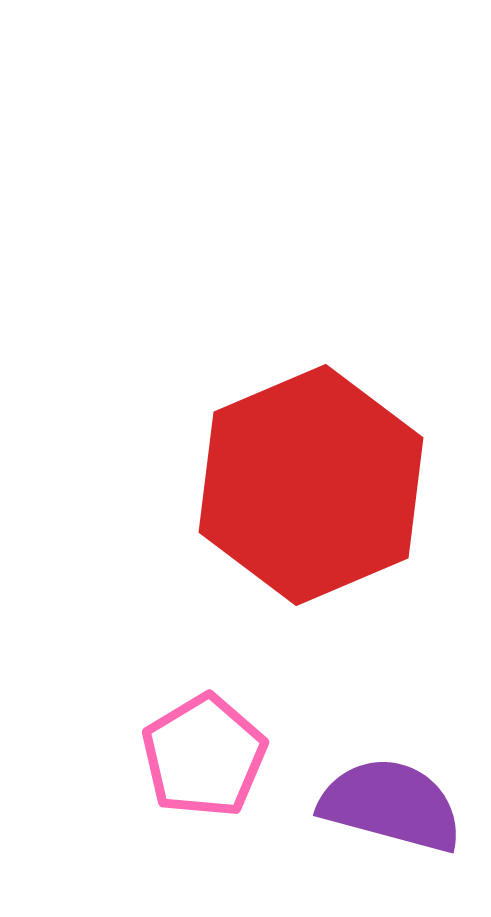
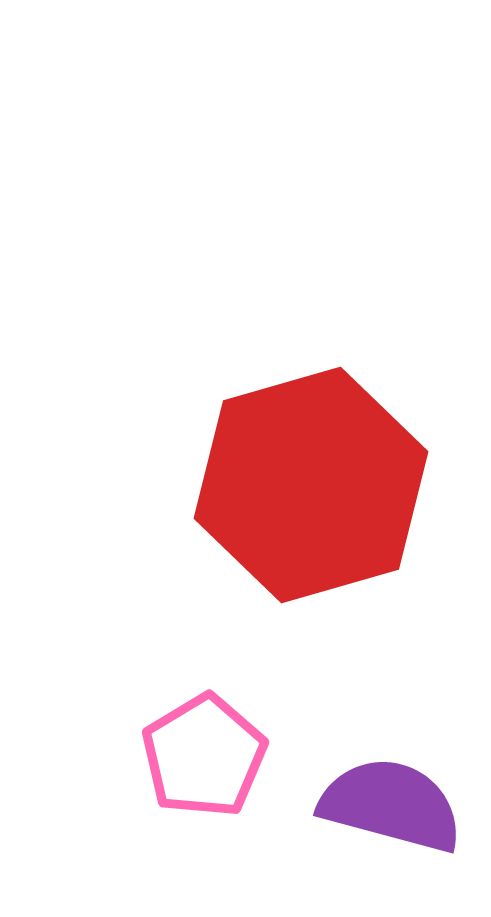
red hexagon: rotated 7 degrees clockwise
